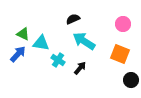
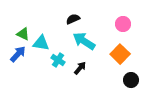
orange square: rotated 24 degrees clockwise
